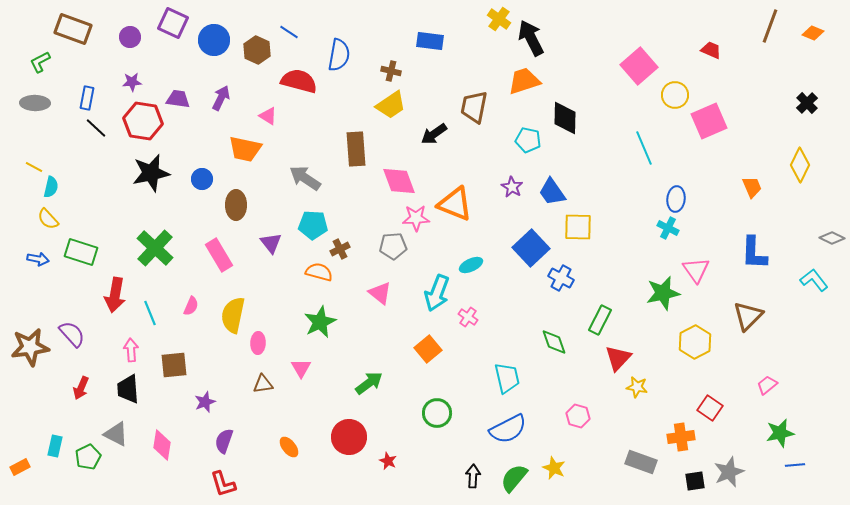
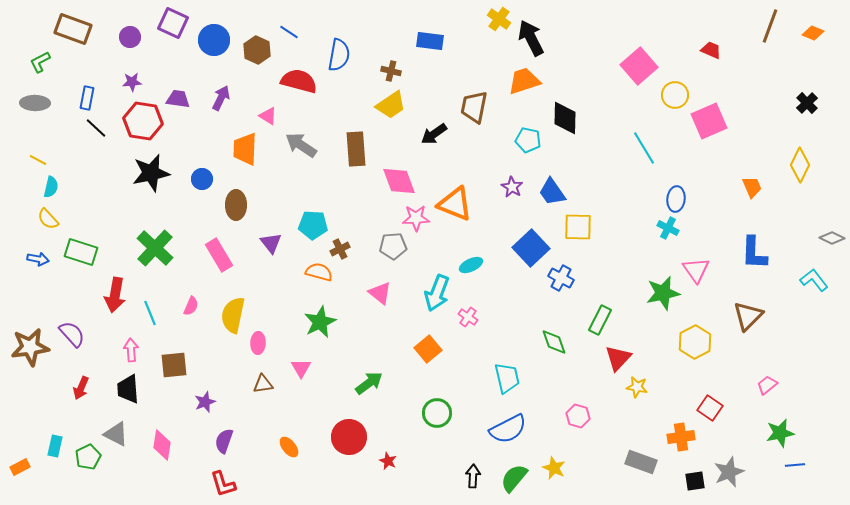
cyan line at (644, 148): rotated 8 degrees counterclockwise
orange trapezoid at (245, 149): rotated 80 degrees clockwise
yellow line at (34, 167): moved 4 px right, 7 px up
gray arrow at (305, 178): moved 4 px left, 33 px up
